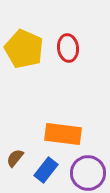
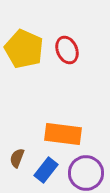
red ellipse: moved 1 px left, 2 px down; rotated 16 degrees counterclockwise
brown semicircle: moved 2 px right; rotated 18 degrees counterclockwise
purple circle: moved 2 px left
